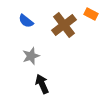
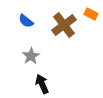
gray star: rotated 12 degrees counterclockwise
